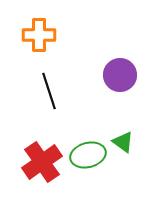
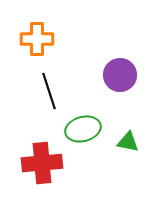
orange cross: moved 2 px left, 4 px down
green triangle: moved 5 px right; rotated 25 degrees counterclockwise
green ellipse: moved 5 px left, 26 px up
red cross: moved 1 px down; rotated 30 degrees clockwise
